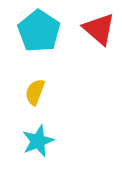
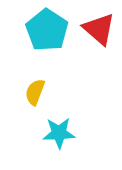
cyan pentagon: moved 8 px right, 1 px up
cyan star: moved 21 px right, 8 px up; rotated 20 degrees clockwise
